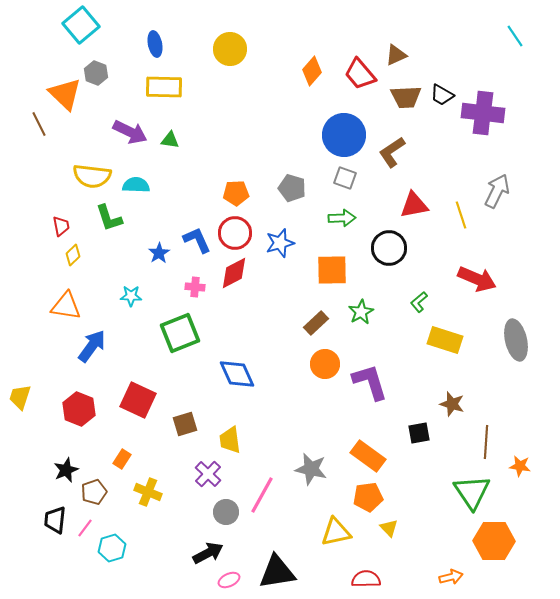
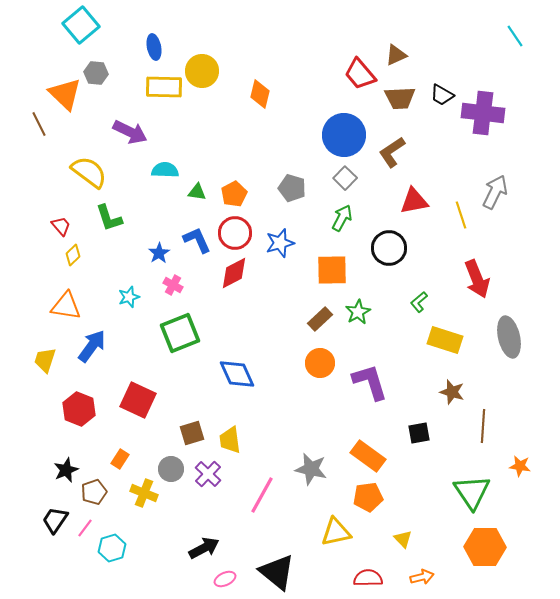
blue ellipse at (155, 44): moved 1 px left, 3 px down
yellow circle at (230, 49): moved 28 px left, 22 px down
orange diamond at (312, 71): moved 52 px left, 23 px down; rotated 28 degrees counterclockwise
gray hexagon at (96, 73): rotated 15 degrees counterclockwise
brown trapezoid at (406, 97): moved 6 px left, 1 px down
green triangle at (170, 140): moved 27 px right, 52 px down
yellow semicircle at (92, 176): moved 3 px left, 4 px up; rotated 150 degrees counterclockwise
gray square at (345, 178): rotated 25 degrees clockwise
cyan semicircle at (136, 185): moved 29 px right, 15 px up
gray arrow at (497, 191): moved 2 px left, 1 px down
orange pentagon at (236, 193): moved 2 px left, 1 px down; rotated 25 degrees counterclockwise
red triangle at (414, 205): moved 4 px up
green arrow at (342, 218): rotated 60 degrees counterclockwise
red trapezoid at (61, 226): rotated 30 degrees counterclockwise
red arrow at (477, 279): rotated 45 degrees clockwise
pink cross at (195, 287): moved 22 px left, 2 px up; rotated 24 degrees clockwise
cyan star at (131, 296): moved 2 px left, 1 px down; rotated 20 degrees counterclockwise
green star at (361, 312): moved 3 px left
brown rectangle at (316, 323): moved 4 px right, 4 px up
gray ellipse at (516, 340): moved 7 px left, 3 px up
orange circle at (325, 364): moved 5 px left, 1 px up
yellow trapezoid at (20, 397): moved 25 px right, 37 px up
brown star at (452, 404): moved 12 px up
brown square at (185, 424): moved 7 px right, 9 px down
brown line at (486, 442): moved 3 px left, 16 px up
orange rectangle at (122, 459): moved 2 px left
yellow cross at (148, 492): moved 4 px left, 1 px down
gray circle at (226, 512): moved 55 px left, 43 px up
black trapezoid at (55, 520): rotated 28 degrees clockwise
yellow triangle at (389, 528): moved 14 px right, 11 px down
orange hexagon at (494, 541): moved 9 px left, 6 px down
black arrow at (208, 553): moved 4 px left, 5 px up
black triangle at (277, 572): rotated 48 degrees clockwise
orange arrow at (451, 577): moved 29 px left
red semicircle at (366, 579): moved 2 px right, 1 px up
pink ellipse at (229, 580): moved 4 px left, 1 px up
